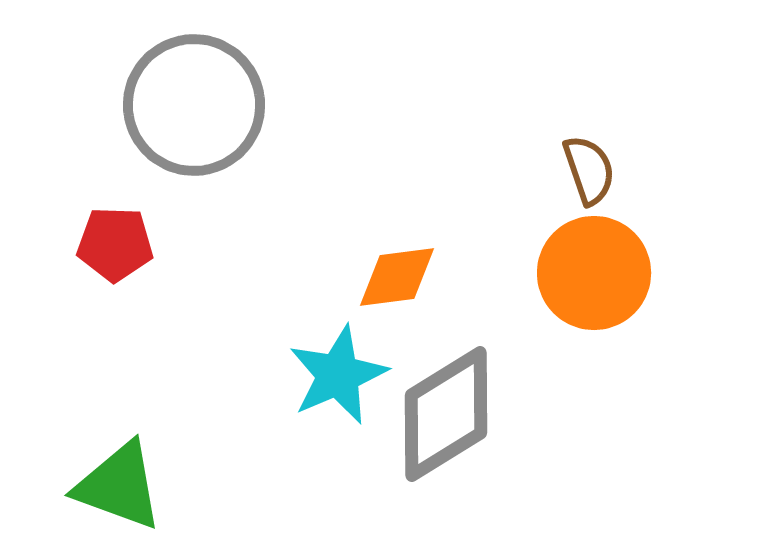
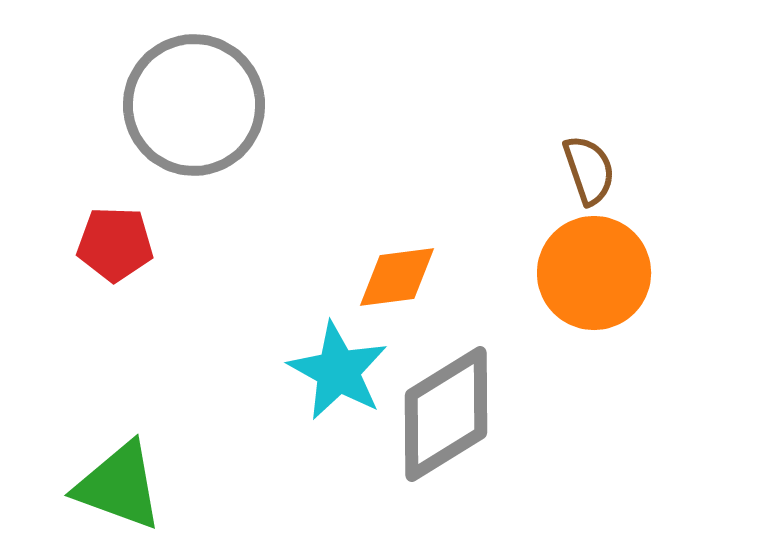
cyan star: moved 4 px up; rotated 20 degrees counterclockwise
